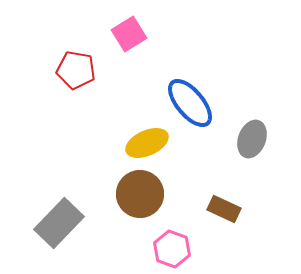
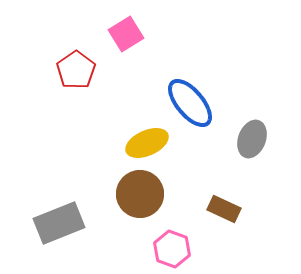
pink square: moved 3 px left
red pentagon: rotated 27 degrees clockwise
gray rectangle: rotated 24 degrees clockwise
